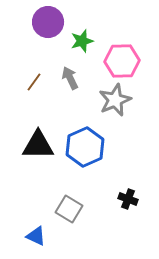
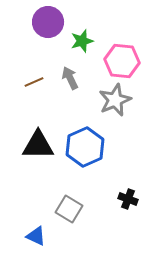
pink hexagon: rotated 8 degrees clockwise
brown line: rotated 30 degrees clockwise
